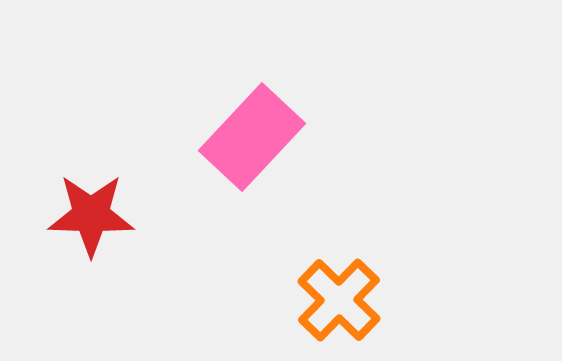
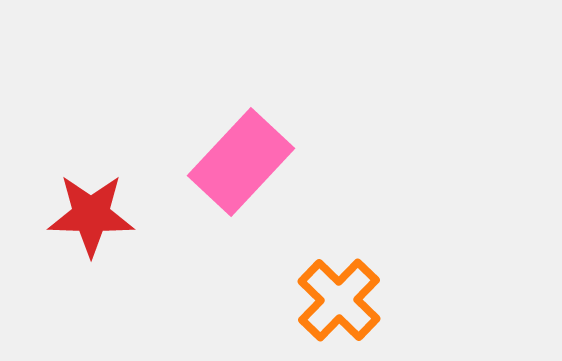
pink rectangle: moved 11 px left, 25 px down
